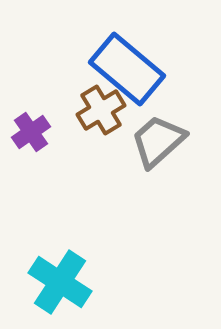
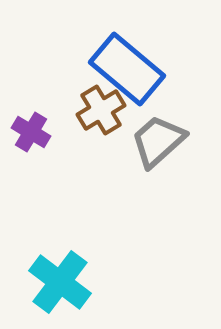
purple cross: rotated 24 degrees counterclockwise
cyan cross: rotated 4 degrees clockwise
